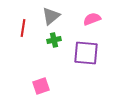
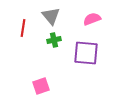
gray triangle: rotated 30 degrees counterclockwise
